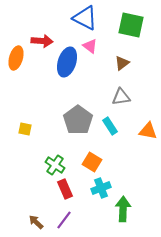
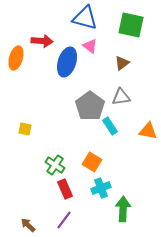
blue triangle: rotated 12 degrees counterclockwise
gray pentagon: moved 12 px right, 14 px up
brown arrow: moved 8 px left, 3 px down
